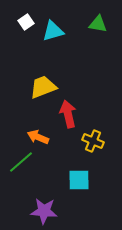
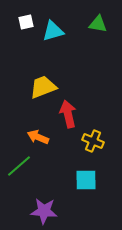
white square: rotated 21 degrees clockwise
green line: moved 2 px left, 4 px down
cyan square: moved 7 px right
